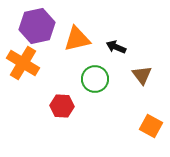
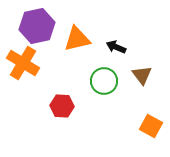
green circle: moved 9 px right, 2 px down
